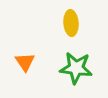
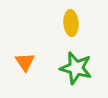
green star: rotated 8 degrees clockwise
